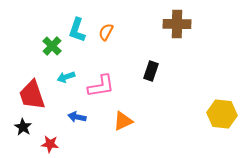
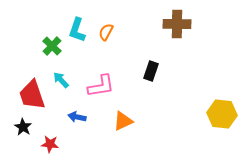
cyan arrow: moved 5 px left, 3 px down; rotated 66 degrees clockwise
